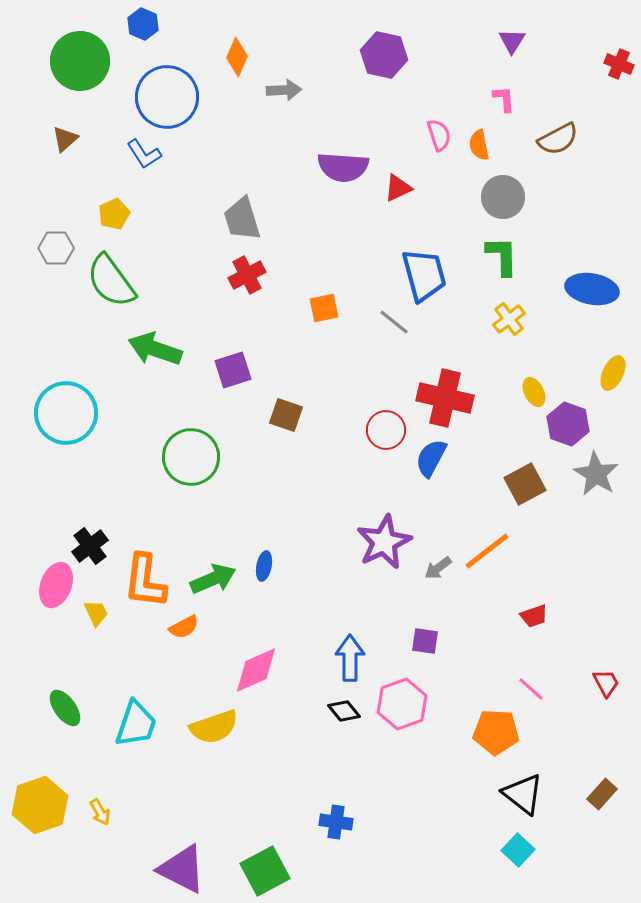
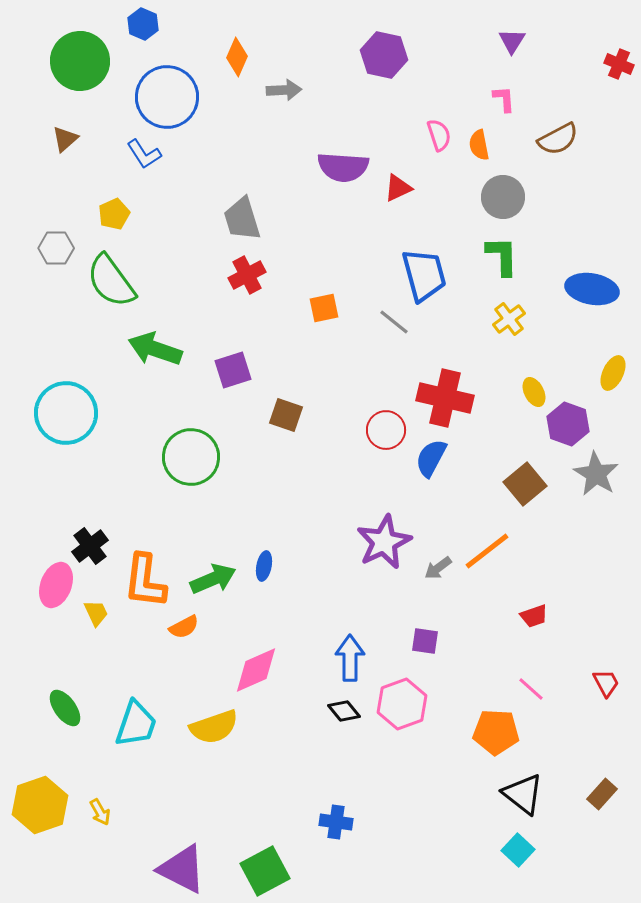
brown square at (525, 484): rotated 12 degrees counterclockwise
